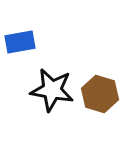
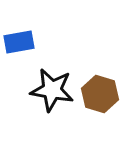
blue rectangle: moved 1 px left
